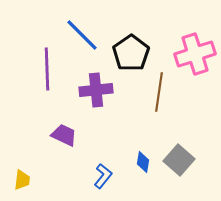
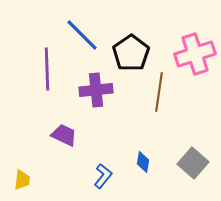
gray square: moved 14 px right, 3 px down
